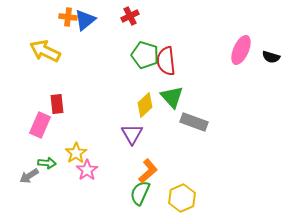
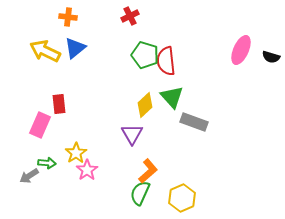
blue triangle: moved 10 px left, 28 px down
red rectangle: moved 2 px right
